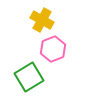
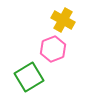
yellow cross: moved 21 px right
